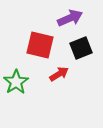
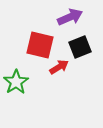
purple arrow: moved 1 px up
black square: moved 1 px left, 1 px up
red arrow: moved 7 px up
